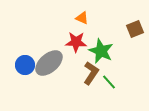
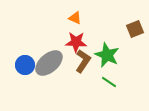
orange triangle: moved 7 px left
green star: moved 6 px right, 4 px down
brown L-shape: moved 8 px left, 12 px up
green line: rotated 14 degrees counterclockwise
